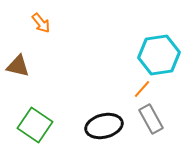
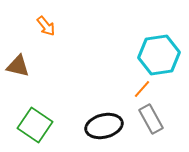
orange arrow: moved 5 px right, 3 px down
